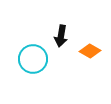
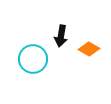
orange diamond: moved 1 px left, 2 px up
